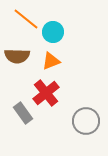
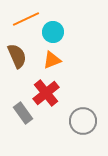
orange line: rotated 64 degrees counterclockwise
brown semicircle: rotated 115 degrees counterclockwise
orange triangle: moved 1 px right, 1 px up
gray circle: moved 3 px left
